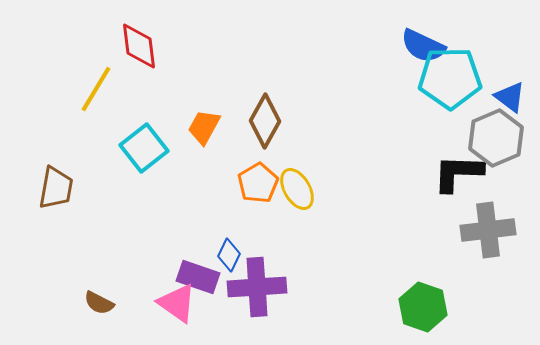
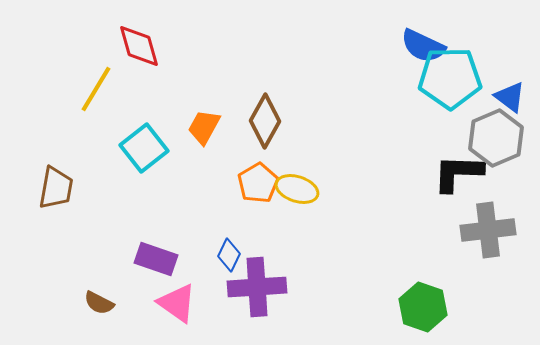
red diamond: rotated 9 degrees counterclockwise
yellow ellipse: rotated 42 degrees counterclockwise
purple rectangle: moved 42 px left, 18 px up
